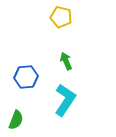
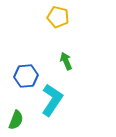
yellow pentagon: moved 3 px left
blue hexagon: moved 1 px up
cyan L-shape: moved 13 px left
